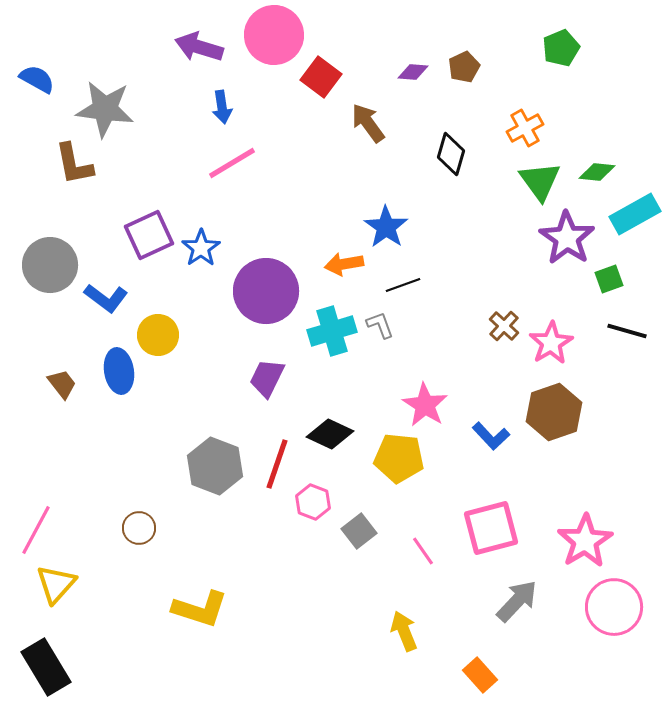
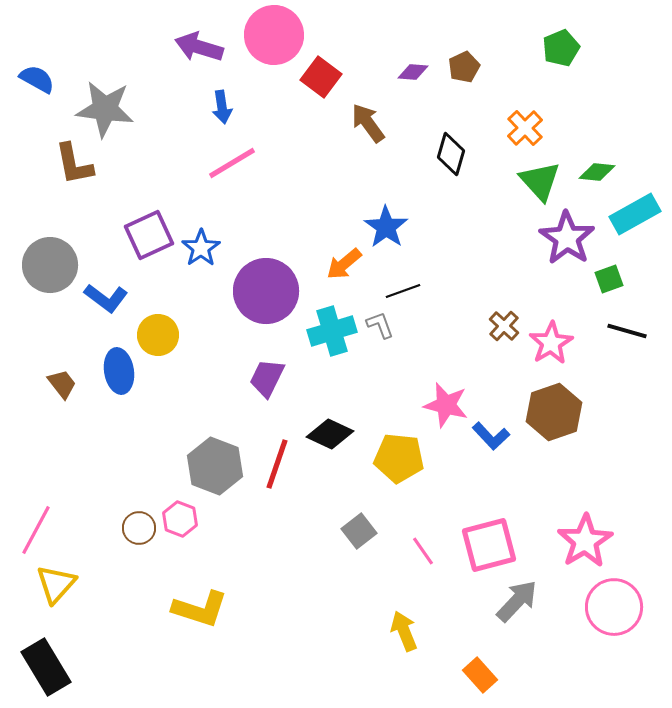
orange cross at (525, 128): rotated 15 degrees counterclockwise
green triangle at (540, 181): rotated 6 degrees counterclockwise
orange arrow at (344, 264): rotated 30 degrees counterclockwise
black line at (403, 285): moved 6 px down
pink star at (425, 405): moved 21 px right; rotated 18 degrees counterclockwise
pink hexagon at (313, 502): moved 133 px left, 17 px down
pink square at (491, 528): moved 2 px left, 17 px down
